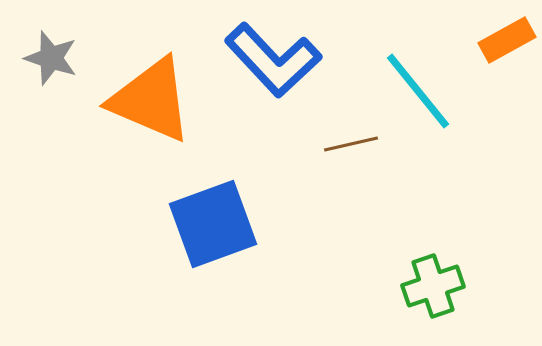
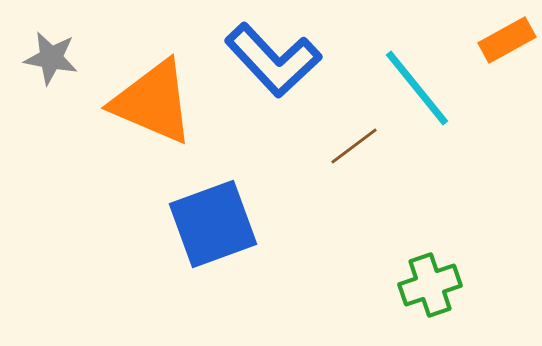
gray star: rotated 8 degrees counterclockwise
cyan line: moved 1 px left, 3 px up
orange triangle: moved 2 px right, 2 px down
brown line: moved 3 px right, 2 px down; rotated 24 degrees counterclockwise
green cross: moved 3 px left, 1 px up
